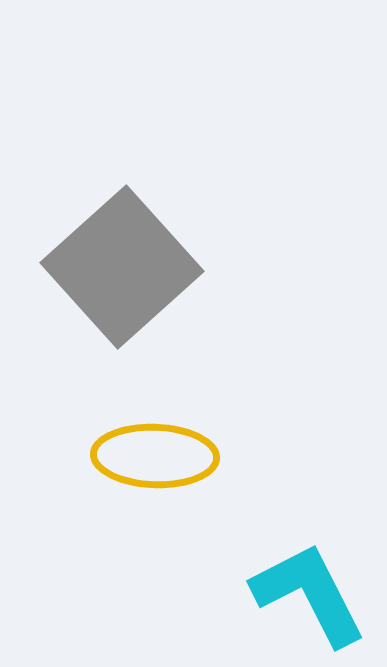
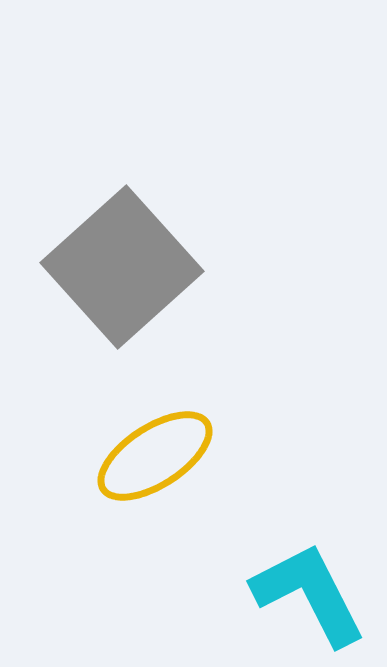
yellow ellipse: rotated 35 degrees counterclockwise
